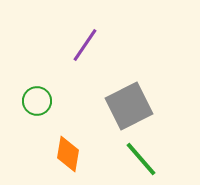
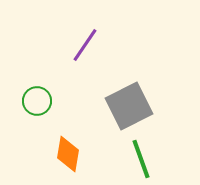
green line: rotated 21 degrees clockwise
